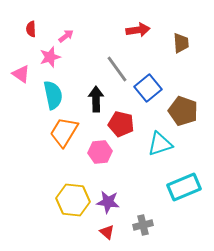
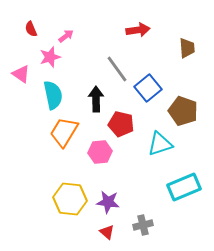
red semicircle: rotated 21 degrees counterclockwise
brown trapezoid: moved 6 px right, 5 px down
yellow hexagon: moved 3 px left, 1 px up
